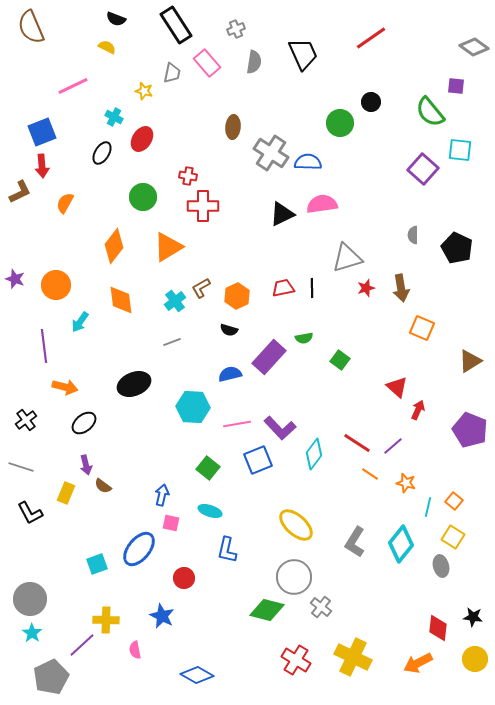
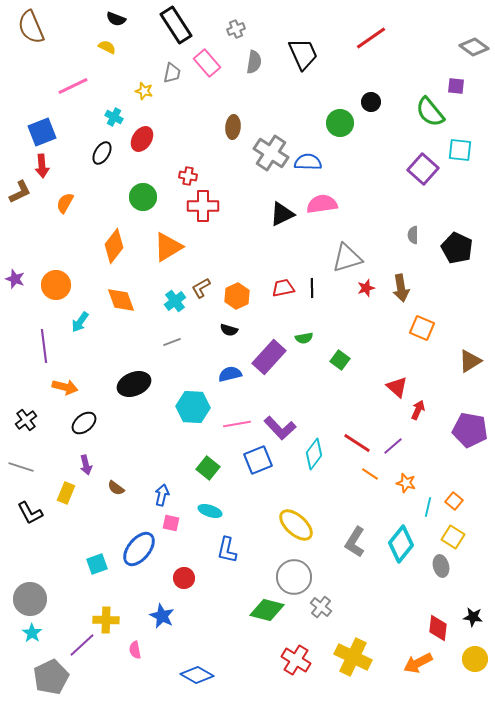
orange diamond at (121, 300): rotated 12 degrees counterclockwise
purple pentagon at (470, 430): rotated 12 degrees counterclockwise
brown semicircle at (103, 486): moved 13 px right, 2 px down
